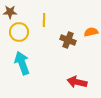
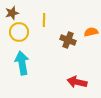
brown star: moved 2 px right, 1 px down; rotated 16 degrees counterclockwise
cyan arrow: rotated 10 degrees clockwise
